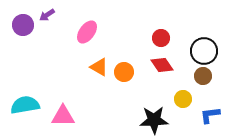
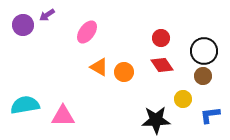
black star: moved 2 px right
